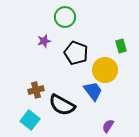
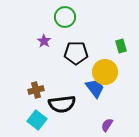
purple star: rotated 24 degrees counterclockwise
black pentagon: rotated 20 degrees counterclockwise
yellow circle: moved 2 px down
blue trapezoid: moved 2 px right, 3 px up
black semicircle: moved 1 px up; rotated 36 degrees counterclockwise
cyan square: moved 7 px right
purple semicircle: moved 1 px left, 1 px up
